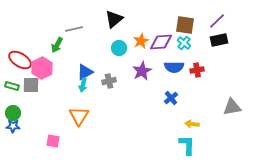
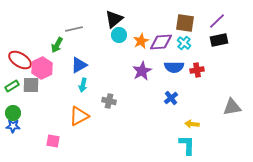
brown square: moved 2 px up
cyan circle: moved 13 px up
blue triangle: moved 6 px left, 7 px up
gray cross: moved 20 px down; rotated 24 degrees clockwise
green rectangle: rotated 48 degrees counterclockwise
orange triangle: rotated 30 degrees clockwise
